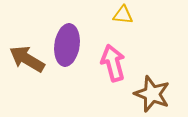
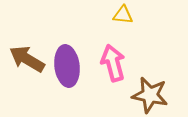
purple ellipse: moved 21 px down; rotated 15 degrees counterclockwise
brown star: moved 2 px left, 1 px down; rotated 9 degrees counterclockwise
